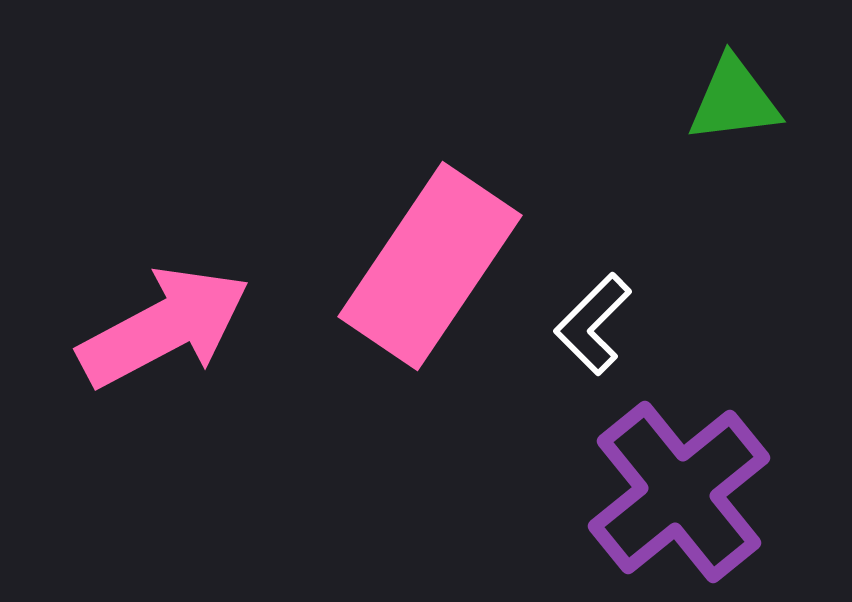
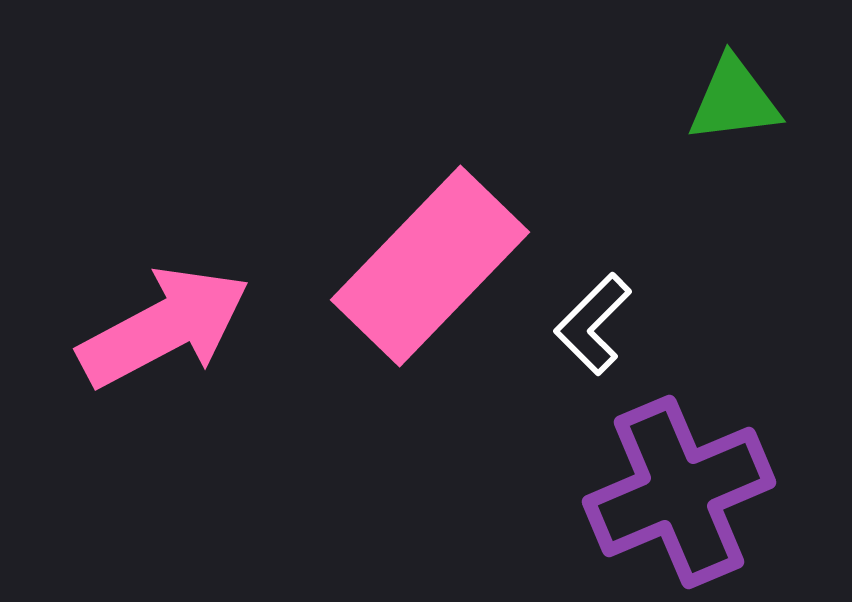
pink rectangle: rotated 10 degrees clockwise
purple cross: rotated 16 degrees clockwise
